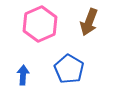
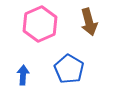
brown arrow: rotated 36 degrees counterclockwise
